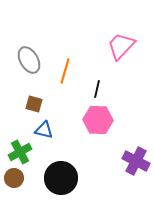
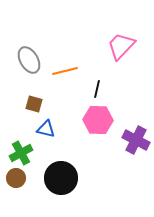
orange line: rotated 60 degrees clockwise
blue triangle: moved 2 px right, 1 px up
green cross: moved 1 px right, 1 px down
purple cross: moved 21 px up
brown circle: moved 2 px right
